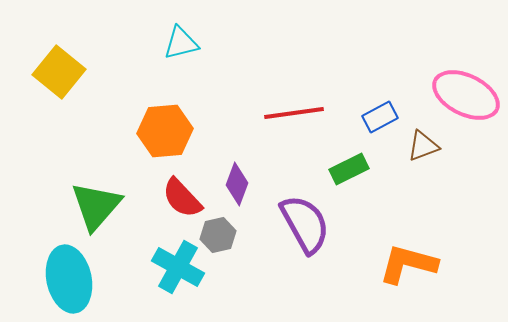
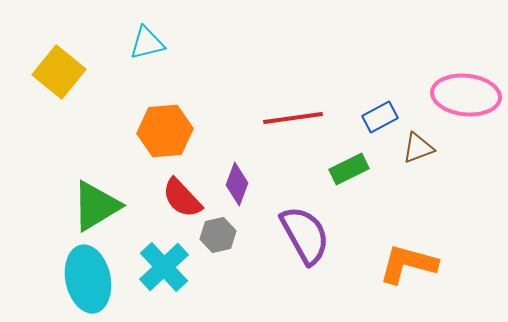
cyan triangle: moved 34 px left
pink ellipse: rotated 20 degrees counterclockwise
red line: moved 1 px left, 5 px down
brown triangle: moved 5 px left, 2 px down
green triangle: rotated 18 degrees clockwise
purple semicircle: moved 11 px down
cyan cross: moved 14 px left; rotated 18 degrees clockwise
cyan ellipse: moved 19 px right
